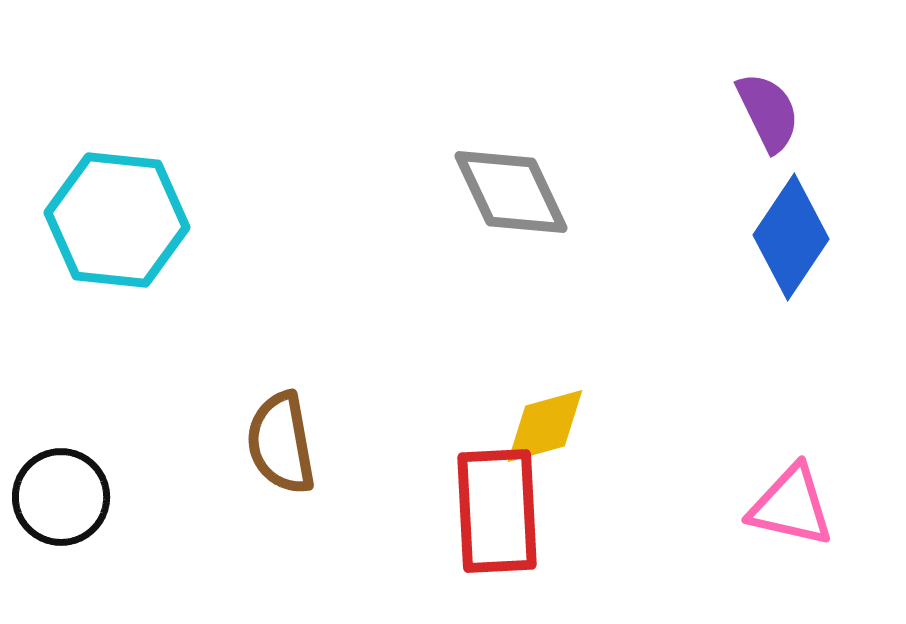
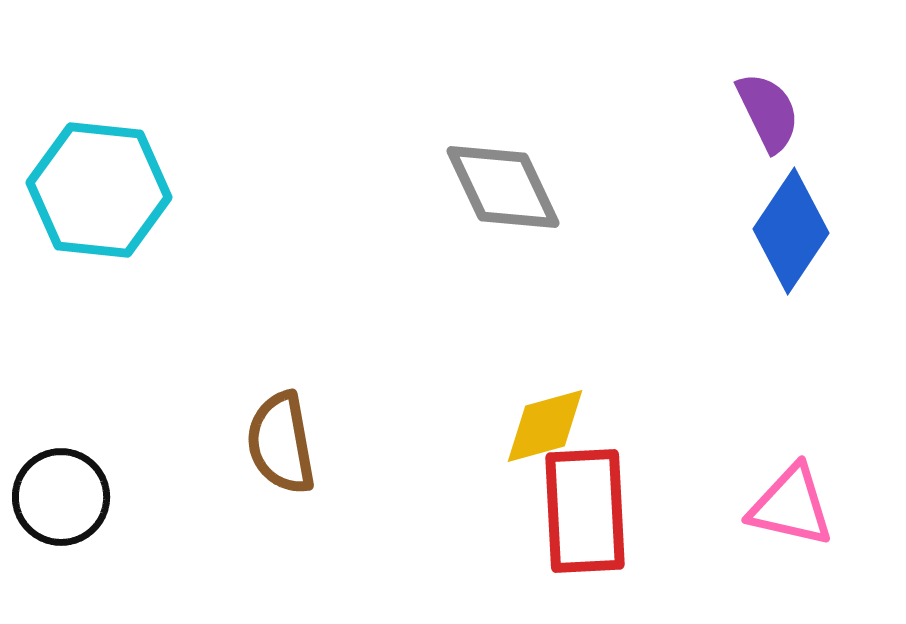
gray diamond: moved 8 px left, 5 px up
cyan hexagon: moved 18 px left, 30 px up
blue diamond: moved 6 px up
red rectangle: moved 88 px right
